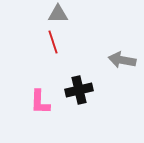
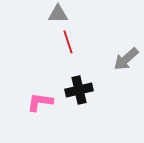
red line: moved 15 px right
gray arrow: moved 4 px right, 1 px up; rotated 52 degrees counterclockwise
pink L-shape: rotated 96 degrees clockwise
